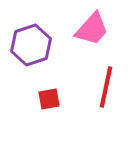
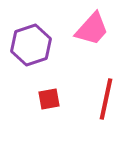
red line: moved 12 px down
